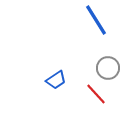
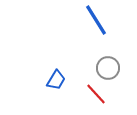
blue trapezoid: rotated 25 degrees counterclockwise
